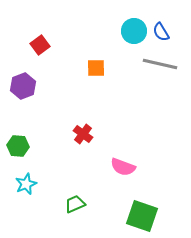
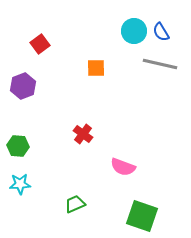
red square: moved 1 px up
cyan star: moved 6 px left; rotated 20 degrees clockwise
